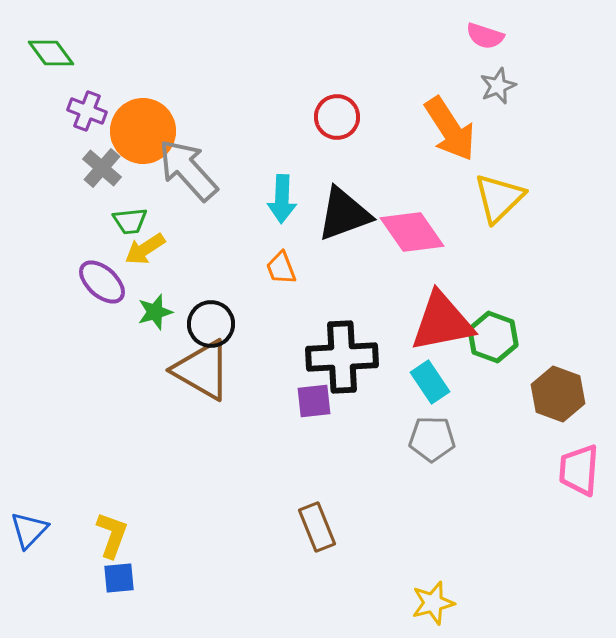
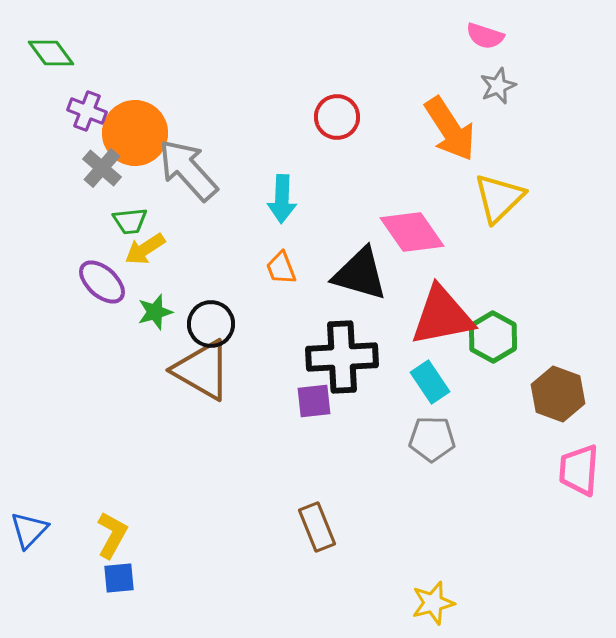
orange circle: moved 8 px left, 2 px down
black triangle: moved 16 px right, 60 px down; rotated 36 degrees clockwise
red triangle: moved 6 px up
green hexagon: rotated 9 degrees clockwise
yellow L-shape: rotated 9 degrees clockwise
